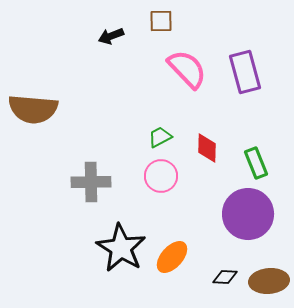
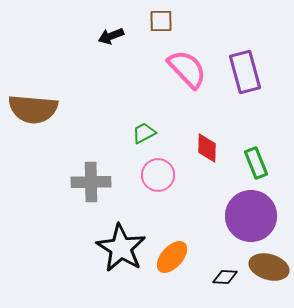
green trapezoid: moved 16 px left, 4 px up
pink circle: moved 3 px left, 1 px up
purple circle: moved 3 px right, 2 px down
brown ellipse: moved 14 px up; rotated 21 degrees clockwise
